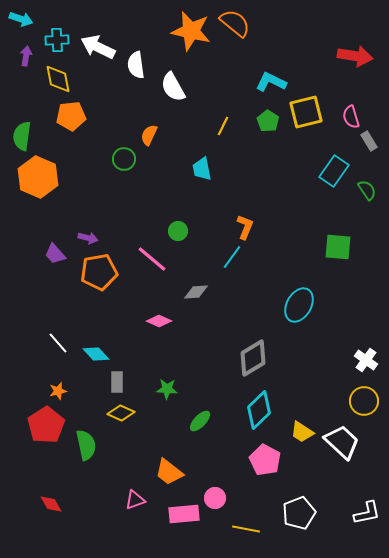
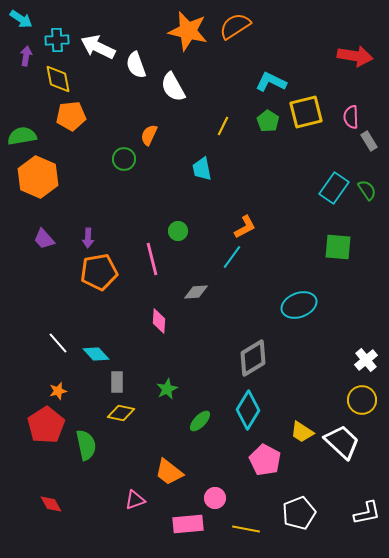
cyan arrow at (21, 19): rotated 15 degrees clockwise
orange semicircle at (235, 23): moved 3 px down; rotated 72 degrees counterclockwise
orange star at (191, 31): moved 3 px left
white semicircle at (136, 65): rotated 12 degrees counterclockwise
pink semicircle at (351, 117): rotated 15 degrees clockwise
green semicircle at (22, 136): rotated 72 degrees clockwise
cyan rectangle at (334, 171): moved 17 px down
orange L-shape at (245, 227): rotated 40 degrees clockwise
purple arrow at (88, 238): rotated 78 degrees clockwise
purple trapezoid at (55, 254): moved 11 px left, 15 px up
pink line at (152, 259): rotated 36 degrees clockwise
cyan ellipse at (299, 305): rotated 40 degrees clockwise
pink diamond at (159, 321): rotated 70 degrees clockwise
white cross at (366, 360): rotated 15 degrees clockwise
green star at (167, 389): rotated 30 degrees counterclockwise
yellow circle at (364, 401): moved 2 px left, 1 px up
cyan diamond at (259, 410): moved 11 px left; rotated 15 degrees counterclockwise
yellow diamond at (121, 413): rotated 12 degrees counterclockwise
pink rectangle at (184, 514): moved 4 px right, 10 px down
